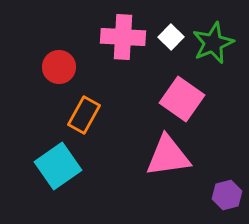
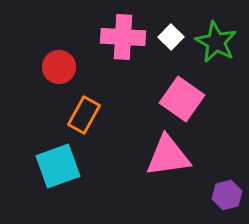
green star: moved 3 px right, 1 px up; rotated 21 degrees counterclockwise
cyan square: rotated 15 degrees clockwise
